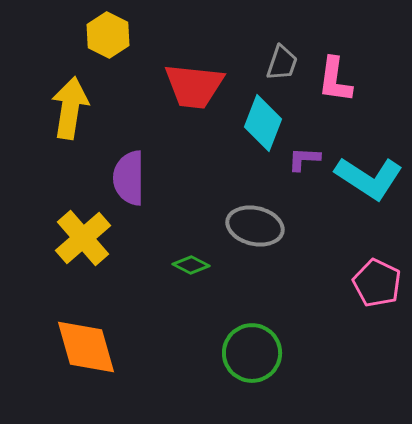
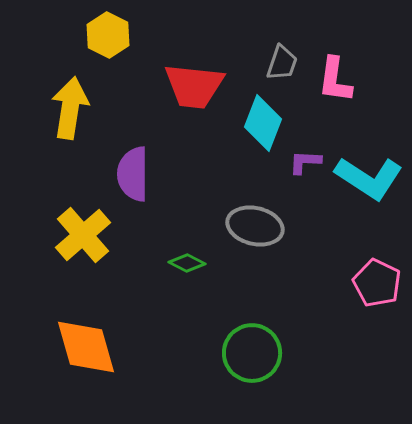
purple L-shape: moved 1 px right, 3 px down
purple semicircle: moved 4 px right, 4 px up
yellow cross: moved 3 px up
green diamond: moved 4 px left, 2 px up
